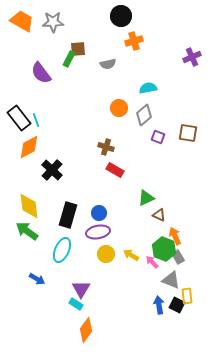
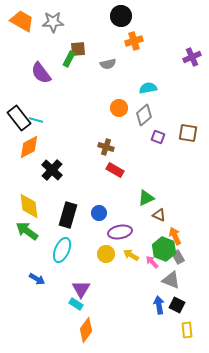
cyan line at (36, 120): rotated 56 degrees counterclockwise
purple ellipse at (98, 232): moved 22 px right
yellow rectangle at (187, 296): moved 34 px down
